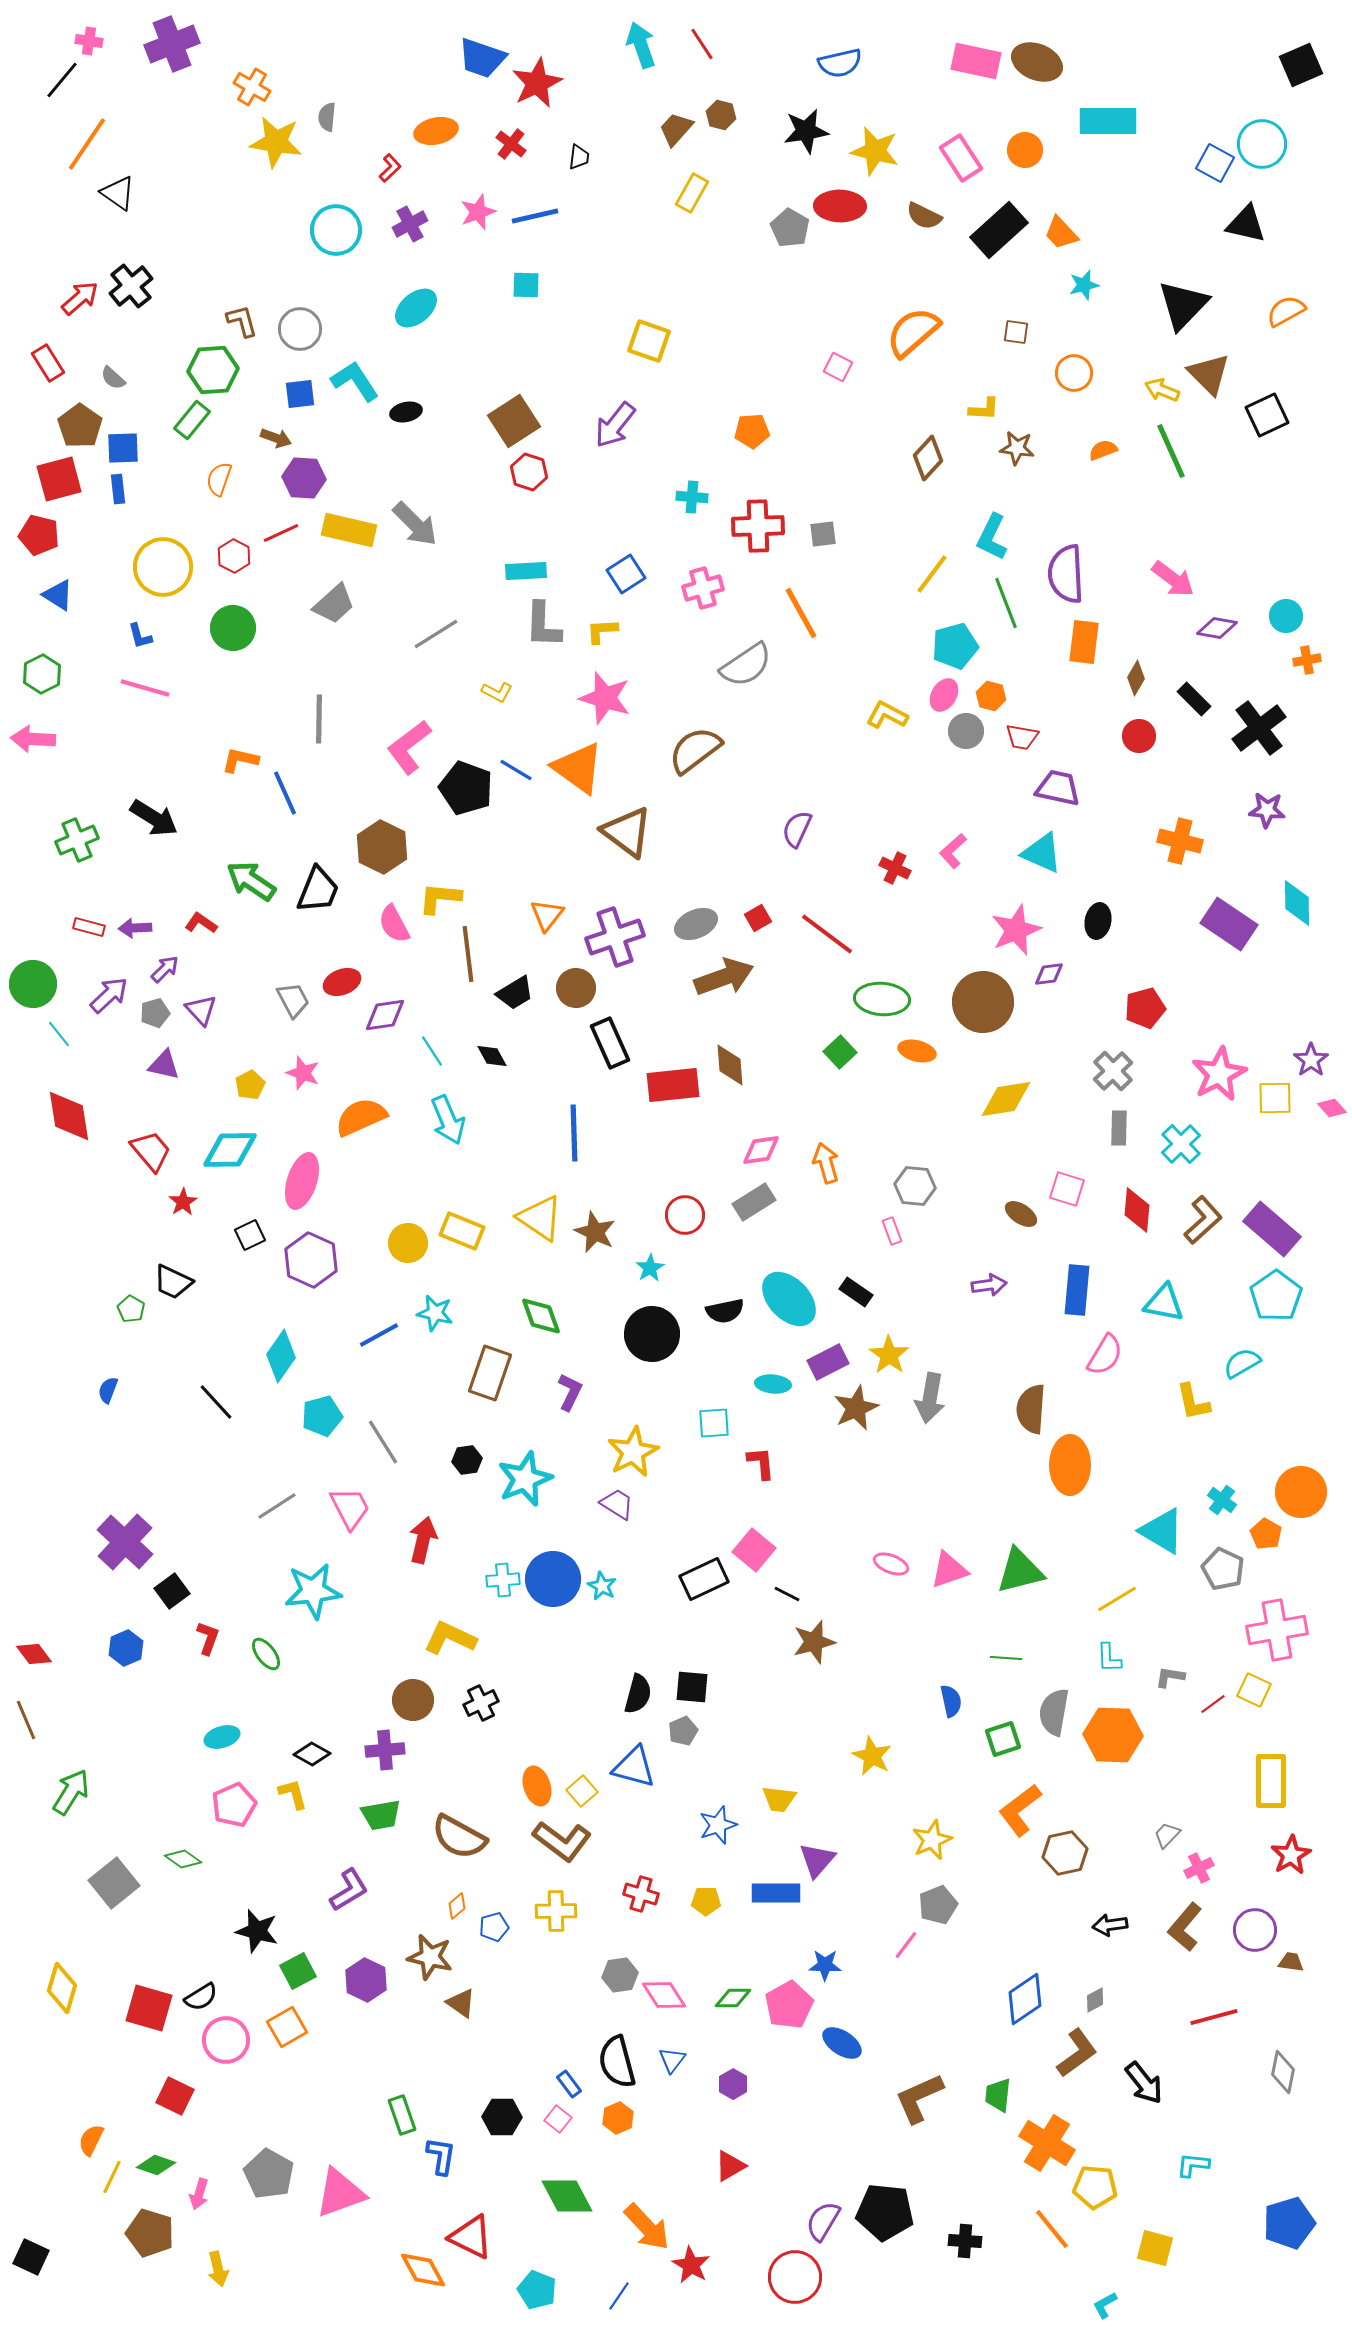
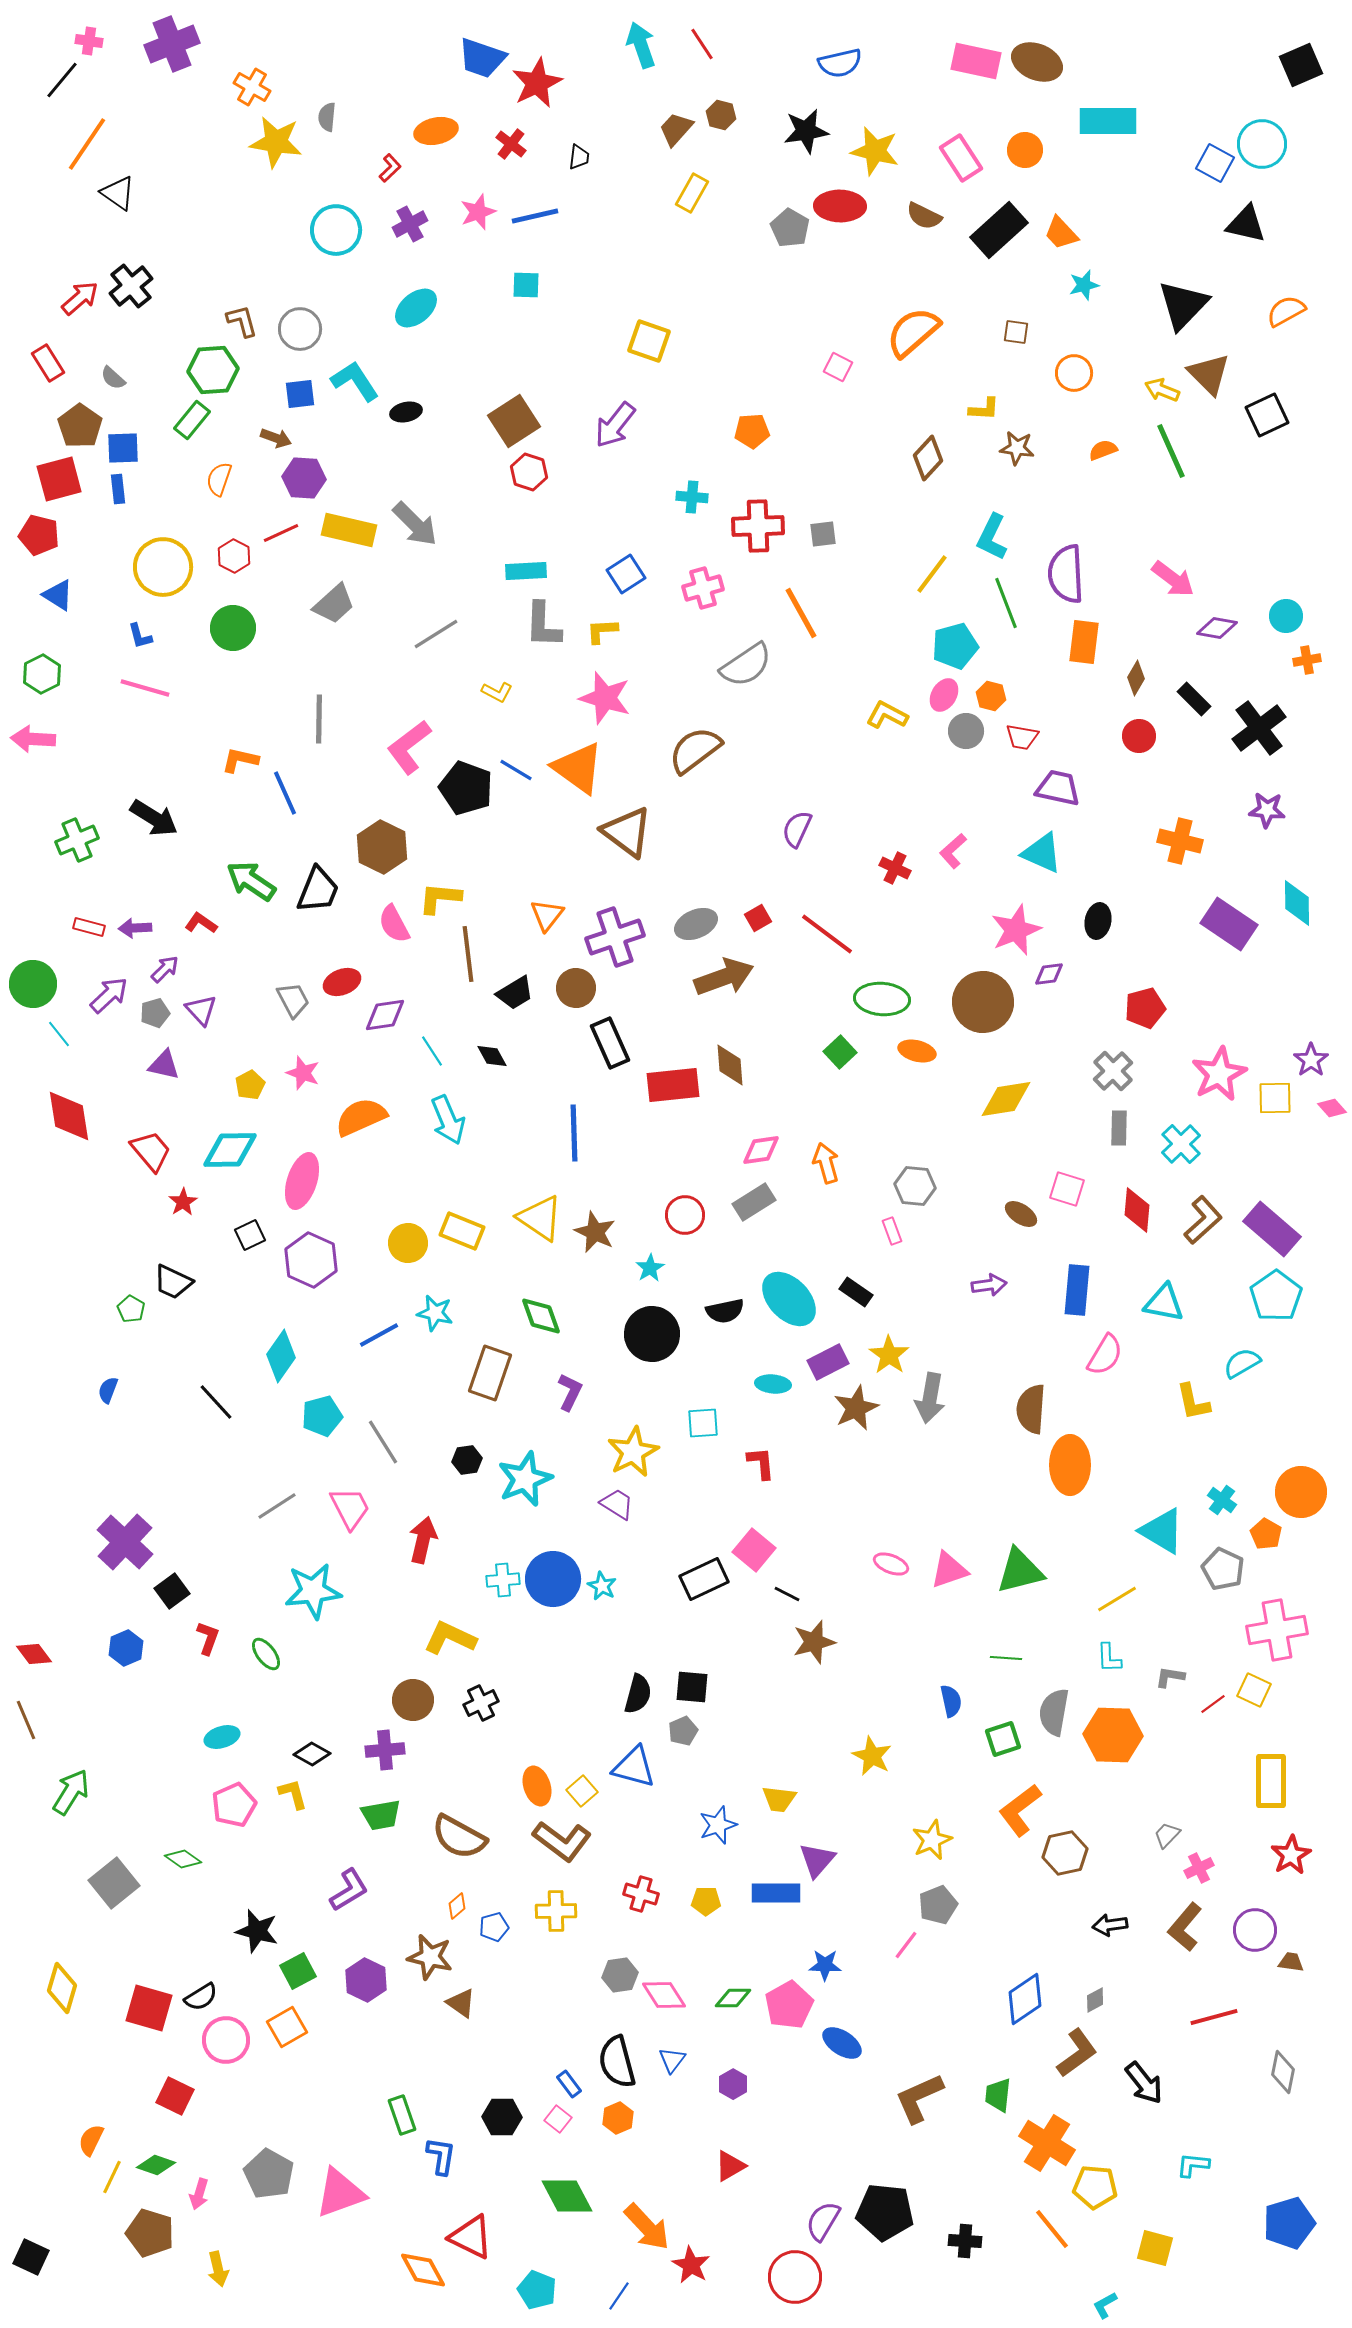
cyan square at (714, 1423): moved 11 px left
